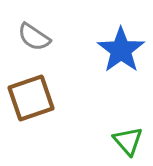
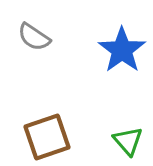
blue star: moved 1 px right
brown square: moved 16 px right, 39 px down
